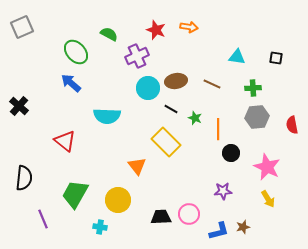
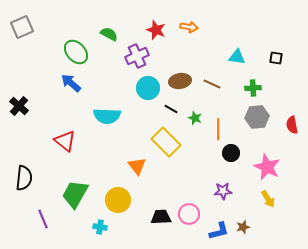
brown ellipse: moved 4 px right
